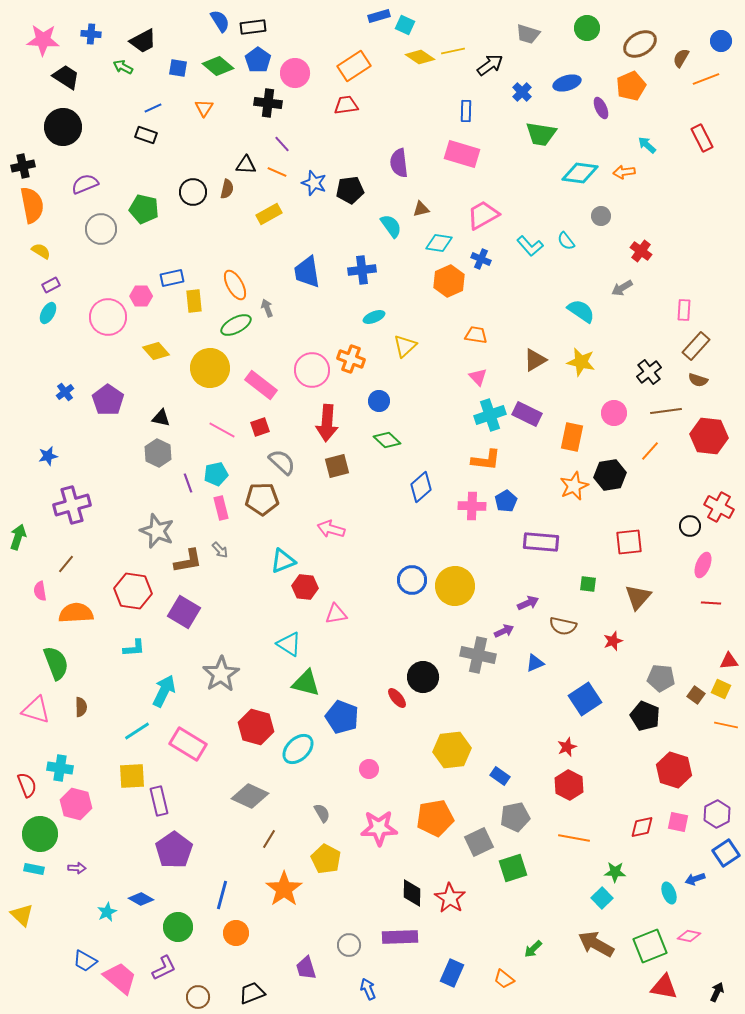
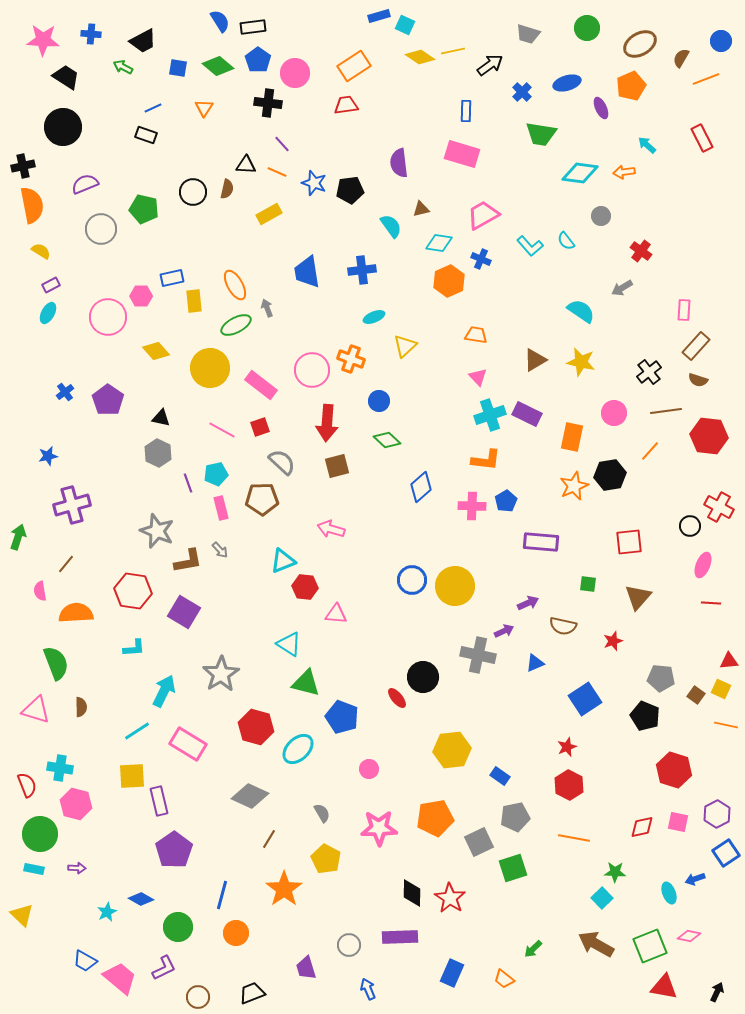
pink triangle at (336, 614): rotated 15 degrees clockwise
